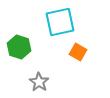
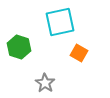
orange square: moved 1 px right, 1 px down
gray star: moved 6 px right, 1 px down
